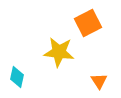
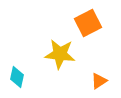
yellow star: moved 1 px right, 2 px down
orange triangle: rotated 30 degrees clockwise
